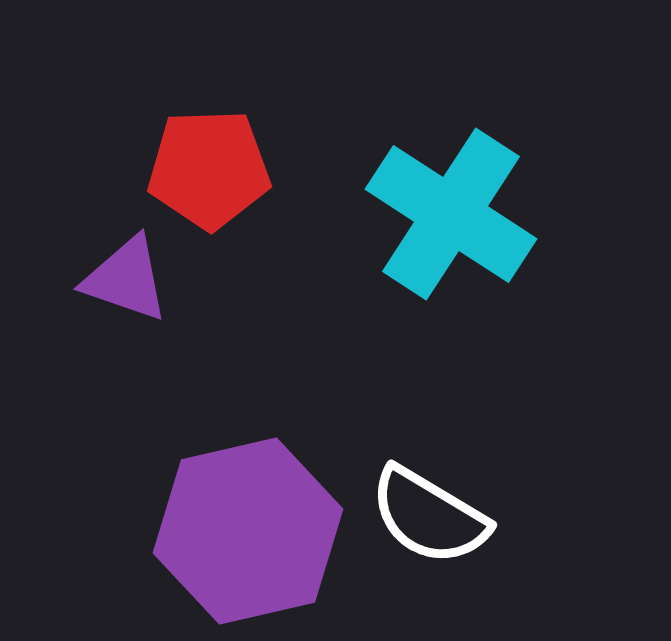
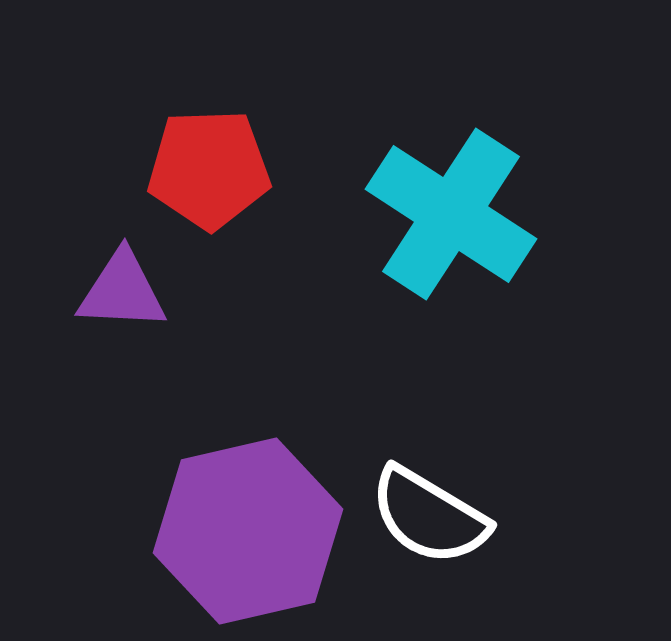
purple triangle: moved 4 px left, 12 px down; rotated 16 degrees counterclockwise
